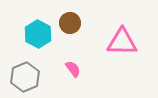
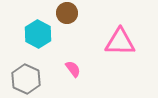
brown circle: moved 3 px left, 10 px up
pink triangle: moved 2 px left
gray hexagon: moved 1 px right, 2 px down; rotated 12 degrees counterclockwise
